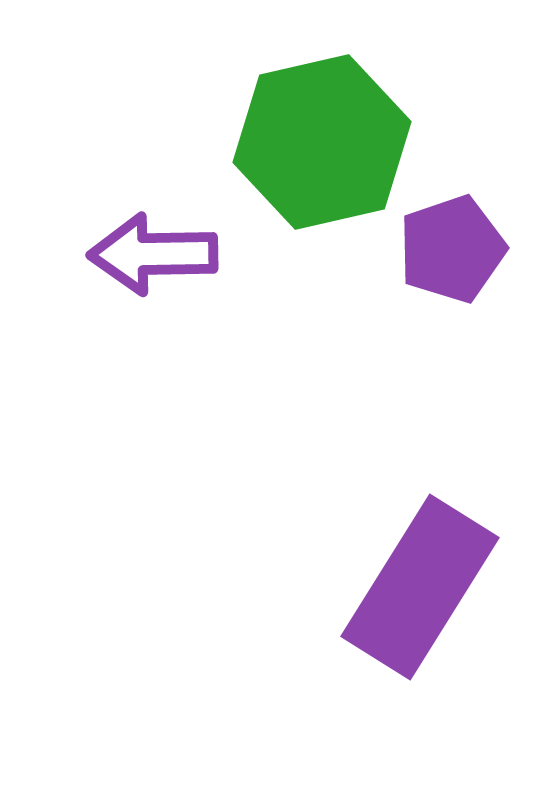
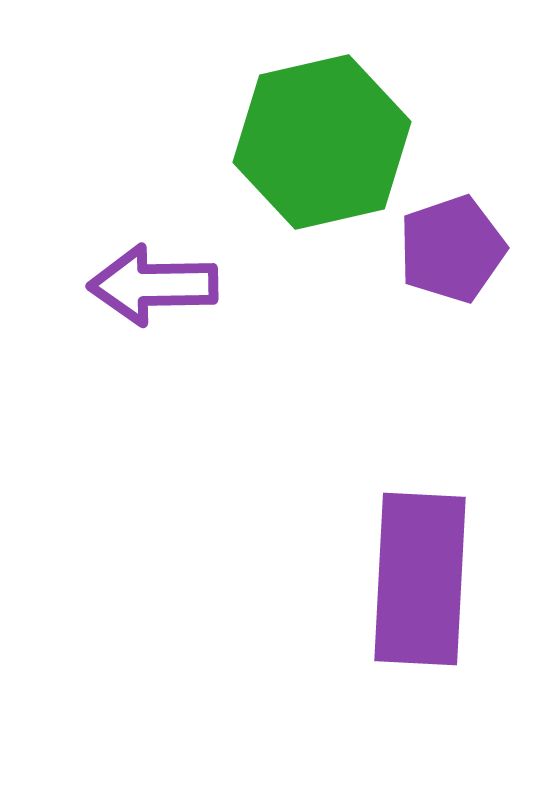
purple arrow: moved 31 px down
purple rectangle: moved 8 px up; rotated 29 degrees counterclockwise
